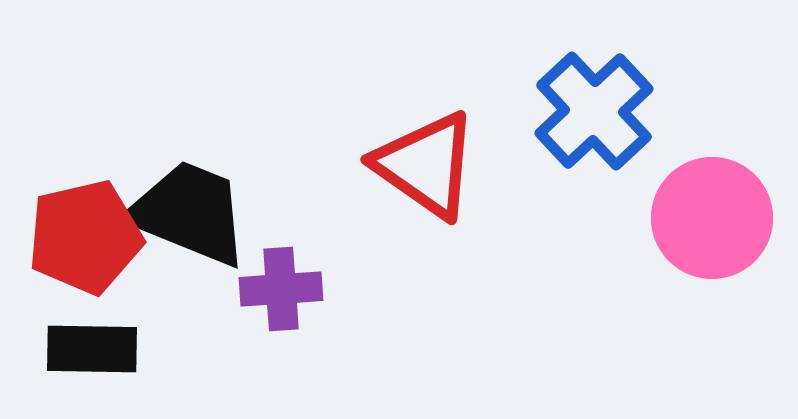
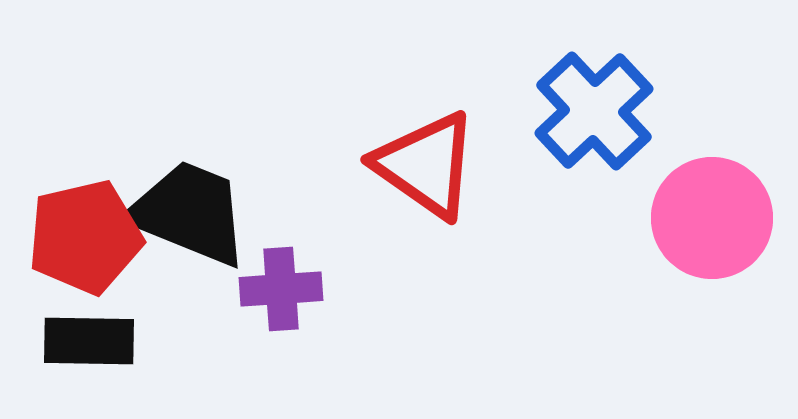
black rectangle: moved 3 px left, 8 px up
